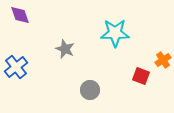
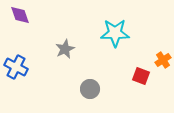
gray star: rotated 24 degrees clockwise
blue cross: rotated 25 degrees counterclockwise
gray circle: moved 1 px up
